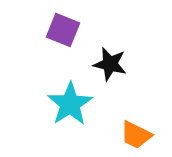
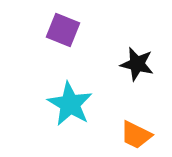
black star: moved 27 px right
cyan star: rotated 9 degrees counterclockwise
